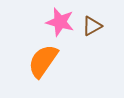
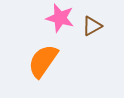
pink star: moved 4 px up
